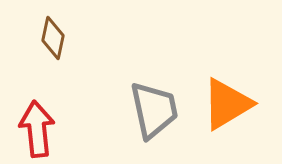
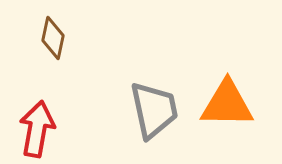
orange triangle: rotated 32 degrees clockwise
red arrow: rotated 16 degrees clockwise
